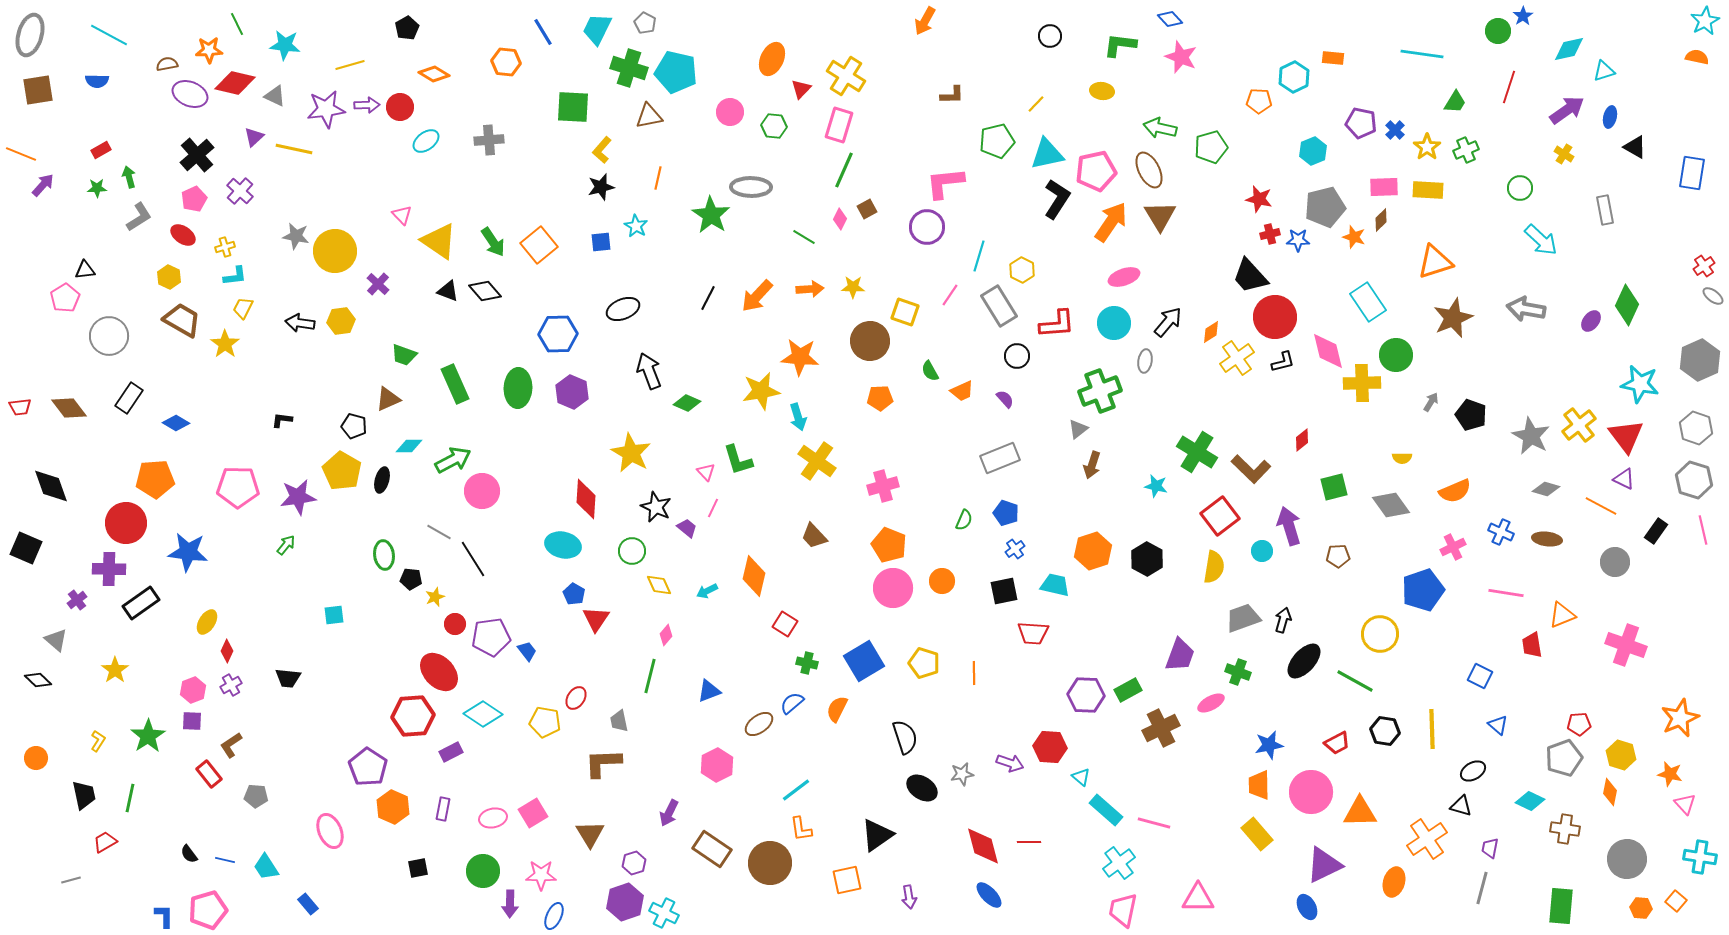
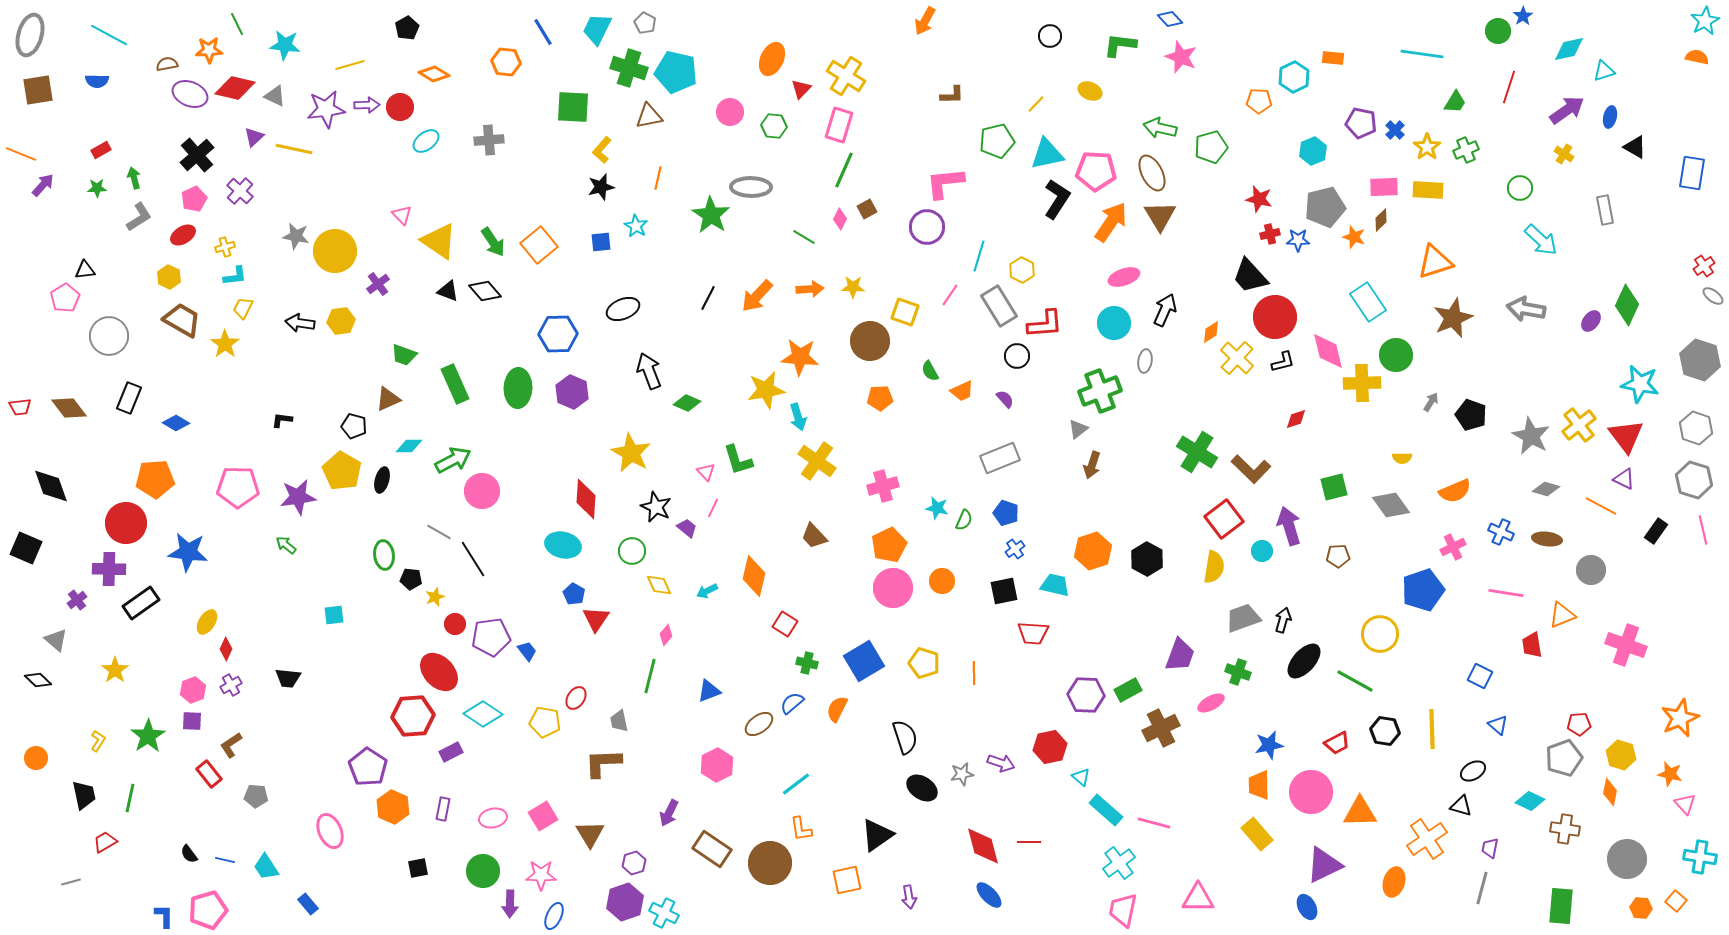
red diamond at (235, 83): moved 5 px down
yellow ellipse at (1102, 91): moved 12 px left; rotated 15 degrees clockwise
brown ellipse at (1149, 170): moved 3 px right, 3 px down
pink pentagon at (1096, 171): rotated 15 degrees clockwise
green arrow at (129, 177): moved 5 px right, 1 px down
red ellipse at (183, 235): rotated 65 degrees counterclockwise
purple cross at (378, 284): rotated 10 degrees clockwise
black arrow at (1168, 322): moved 3 px left, 12 px up; rotated 16 degrees counterclockwise
red L-shape at (1057, 324): moved 12 px left
yellow cross at (1237, 358): rotated 12 degrees counterclockwise
gray hexagon at (1700, 360): rotated 18 degrees counterclockwise
yellow star at (761, 391): moved 5 px right, 1 px up
black rectangle at (129, 398): rotated 12 degrees counterclockwise
red diamond at (1302, 440): moved 6 px left, 21 px up; rotated 20 degrees clockwise
cyan star at (1156, 486): moved 219 px left, 22 px down
red square at (1220, 516): moved 4 px right, 3 px down
green arrow at (286, 545): rotated 90 degrees counterclockwise
orange pentagon at (889, 545): rotated 24 degrees clockwise
gray circle at (1615, 562): moved 24 px left, 8 px down
red diamond at (227, 651): moved 1 px left, 2 px up
red hexagon at (1050, 747): rotated 16 degrees counterclockwise
purple arrow at (1010, 763): moved 9 px left
cyan line at (796, 790): moved 6 px up
pink square at (533, 813): moved 10 px right, 3 px down
gray line at (71, 880): moved 2 px down
